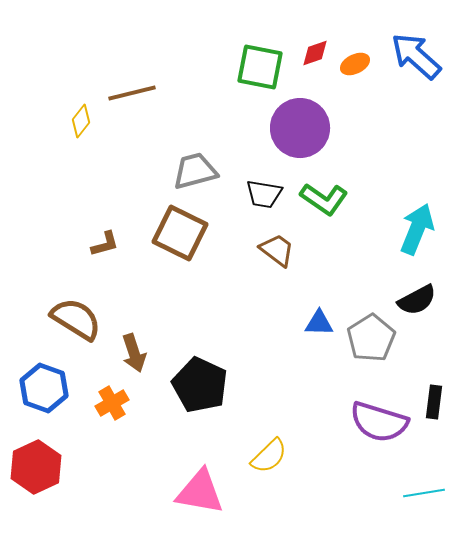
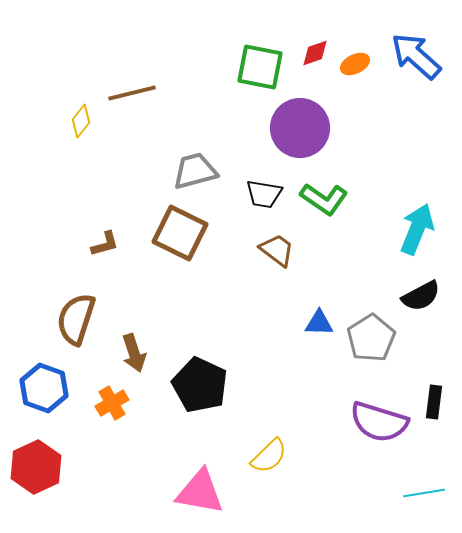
black semicircle: moved 4 px right, 4 px up
brown semicircle: rotated 104 degrees counterclockwise
